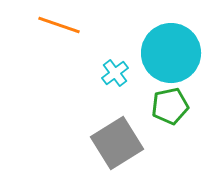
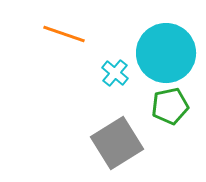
orange line: moved 5 px right, 9 px down
cyan circle: moved 5 px left
cyan cross: rotated 12 degrees counterclockwise
